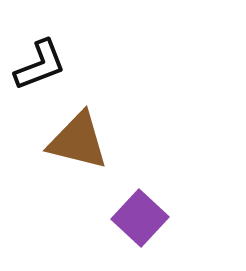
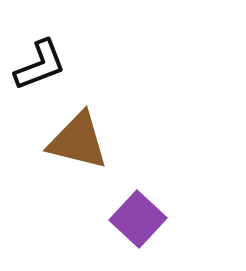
purple square: moved 2 px left, 1 px down
